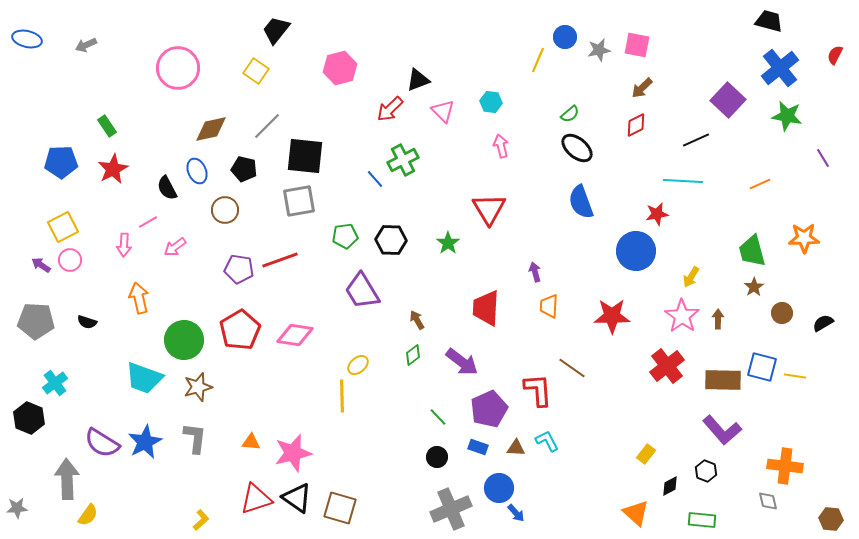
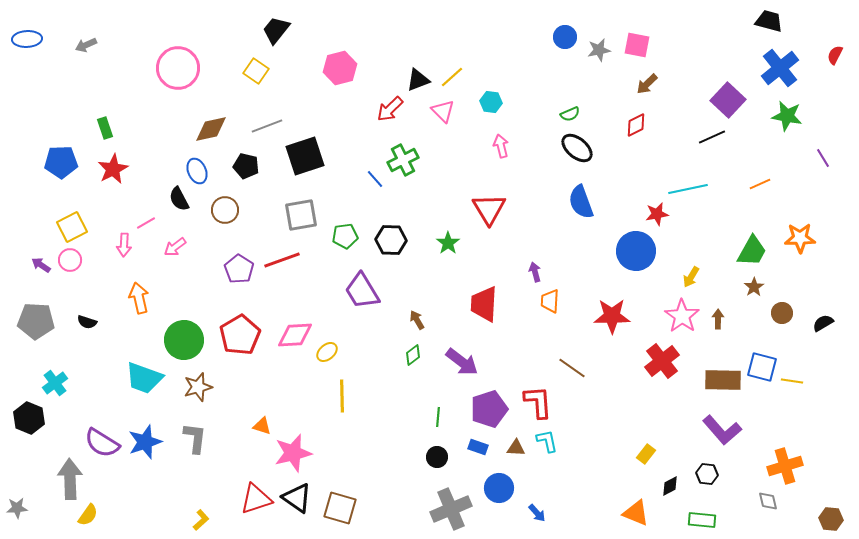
blue ellipse at (27, 39): rotated 16 degrees counterclockwise
yellow line at (538, 60): moved 86 px left, 17 px down; rotated 25 degrees clockwise
brown arrow at (642, 88): moved 5 px right, 4 px up
green semicircle at (570, 114): rotated 18 degrees clockwise
green rectangle at (107, 126): moved 2 px left, 2 px down; rotated 15 degrees clockwise
gray line at (267, 126): rotated 24 degrees clockwise
black line at (696, 140): moved 16 px right, 3 px up
black square at (305, 156): rotated 24 degrees counterclockwise
black pentagon at (244, 169): moved 2 px right, 3 px up
cyan line at (683, 181): moved 5 px right, 8 px down; rotated 15 degrees counterclockwise
black semicircle at (167, 188): moved 12 px right, 11 px down
gray square at (299, 201): moved 2 px right, 14 px down
pink line at (148, 222): moved 2 px left, 1 px down
yellow square at (63, 227): moved 9 px right
orange star at (804, 238): moved 4 px left
green trapezoid at (752, 251): rotated 136 degrees counterclockwise
red line at (280, 260): moved 2 px right
purple pentagon at (239, 269): rotated 24 degrees clockwise
orange trapezoid at (549, 306): moved 1 px right, 5 px up
red trapezoid at (486, 308): moved 2 px left, 4 px up
red pentagon at (240, 330): moved 5 px down
pink diamond at (295, 335): rotated 12 degrees counterclockwise
yellow ellipse at (358, 365): moved 31 px left, 13 px up
red cross at (667, 366): moved 5 px left, 5 px up
yellow line at (795, 376): moved 3 px left, 5 px down
red L-shape at (538, 390): moved 12 px down
purple pentagon at (489, 409): rotated 6 degrees clockwise
green line at (438, 417): rotated 48 degrees clockwise
cyan L-shape at (547, 441): rotated 15 degrees clockwise
blue star at (145, 442): rotated 8 degrees clockwise
orange triangle at (251, 442): moved 11 px right, 16 px up; rotated 12 degrees clockwise
orange cross at (785, 466): rotated 24 degrees counterclockwise
black hexagon at (706, 471): moved 1 px right, 3 px down; rotated 15 degrees counterclockwise
gray arrow at (67, 479): moved 3 px right
blue arrow at (516, 513): moved 21 px right
orange triangle at (636, 513): rotated 20 degrees counterclockwise
